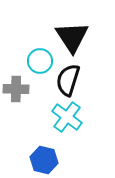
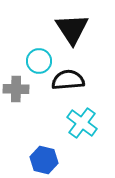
black triangle: moved 8 px up
cyan circle: moved 1 px left
black semicircle: rotated 68 degrees clockwise
cyan cross: moved 15 px right, 6 px down
